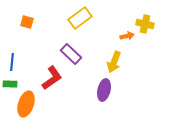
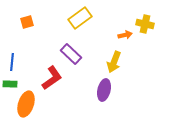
orange square: rotated 32 degrees counterclockwise
orange arrow: moved 2 px left, 1 px up
